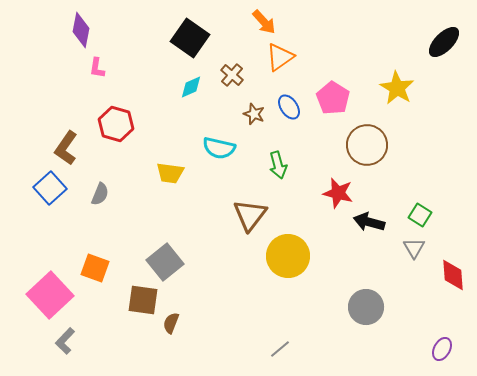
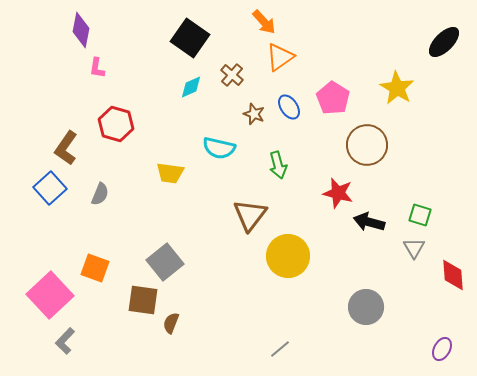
green square: rotated 15 degrees counterclockwise
